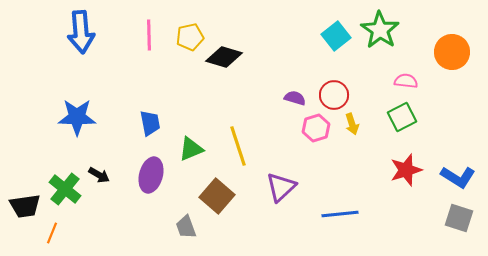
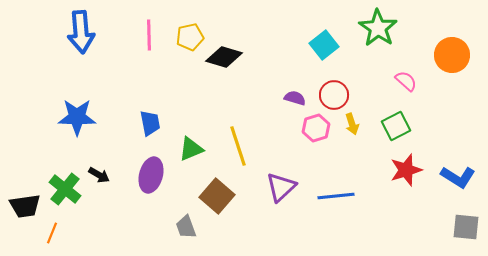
green star: moved 2 px left, 2 px up
cyan square: moved 12 px left, 9 px down
orange circle: moved 3 px down
pink semicircle: rotated 35 degrees clockwise
green square: moved 6 px left, 9 px down
blue line: moved 4 px left, 18 px up
gray square: moved 7 px right, 9 px down; rotated 12 degrees counterclockwise
